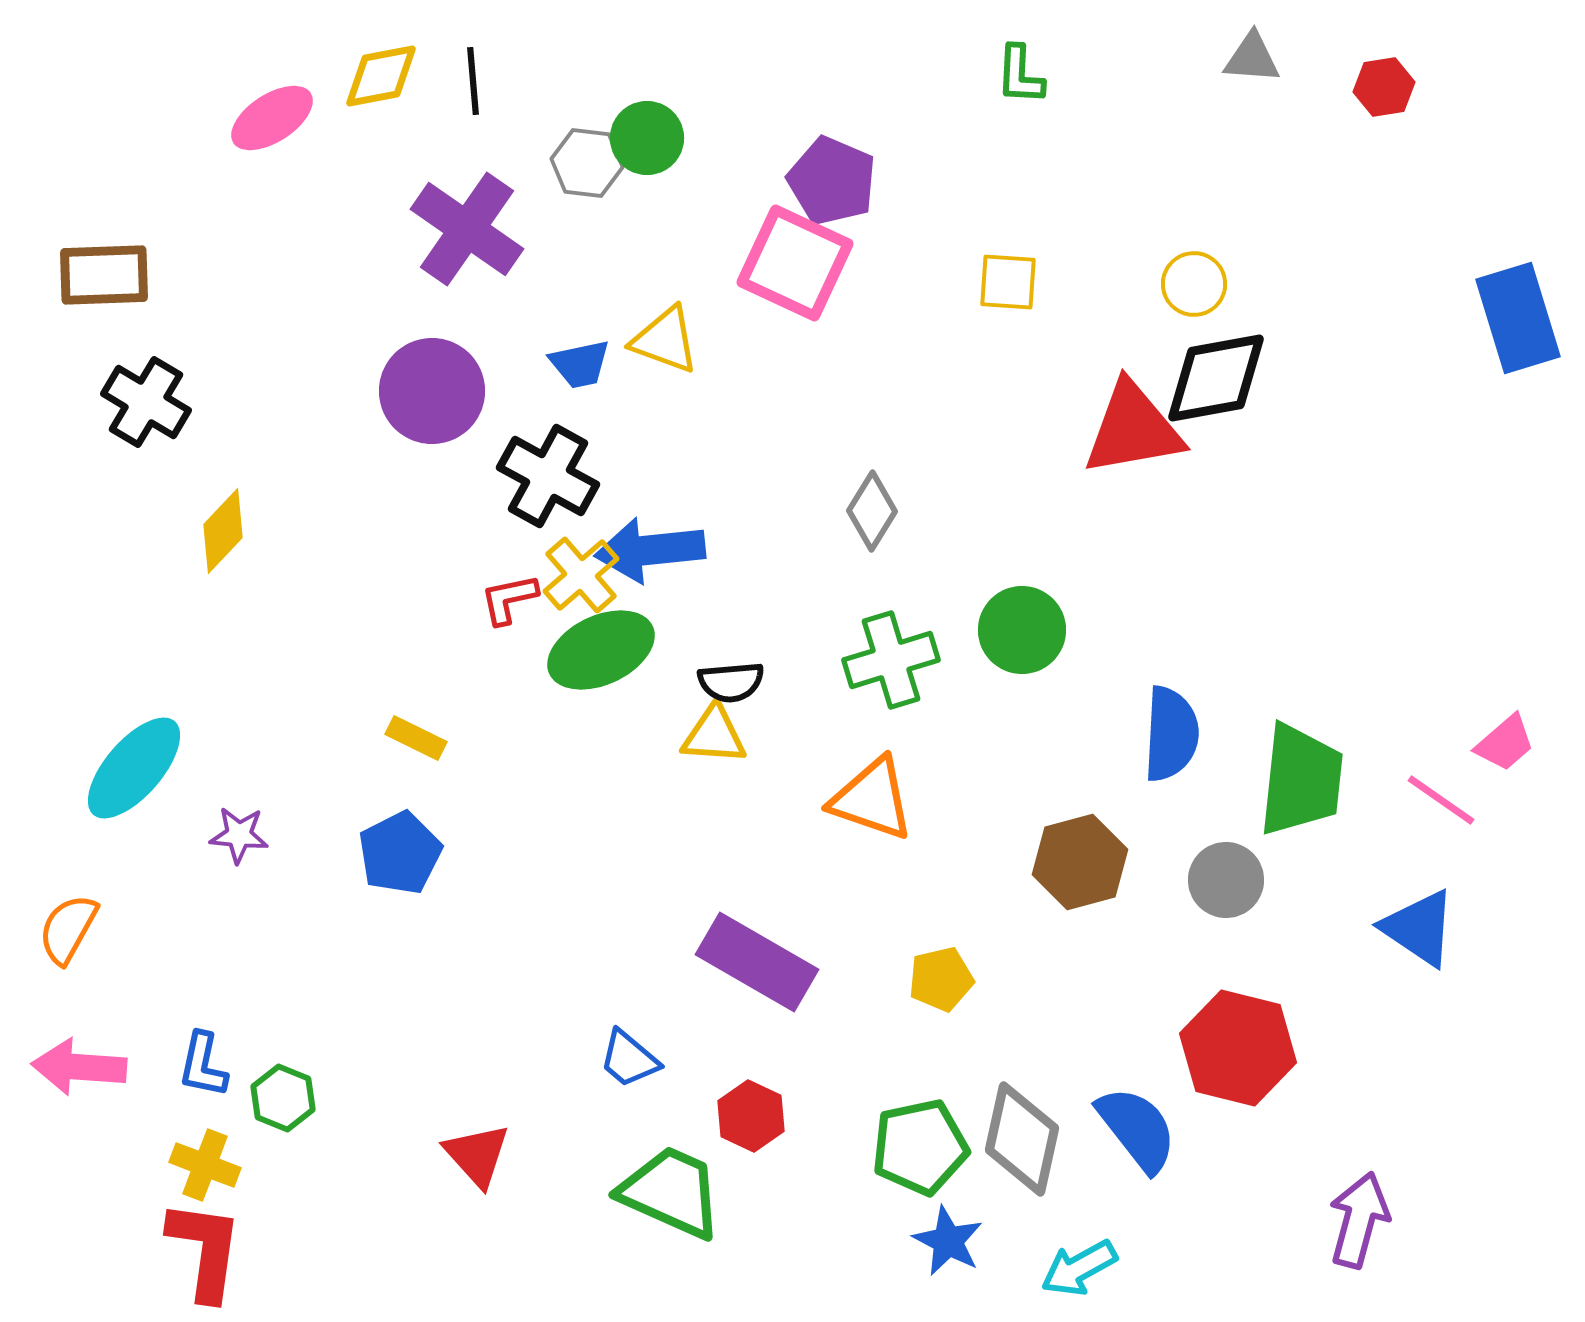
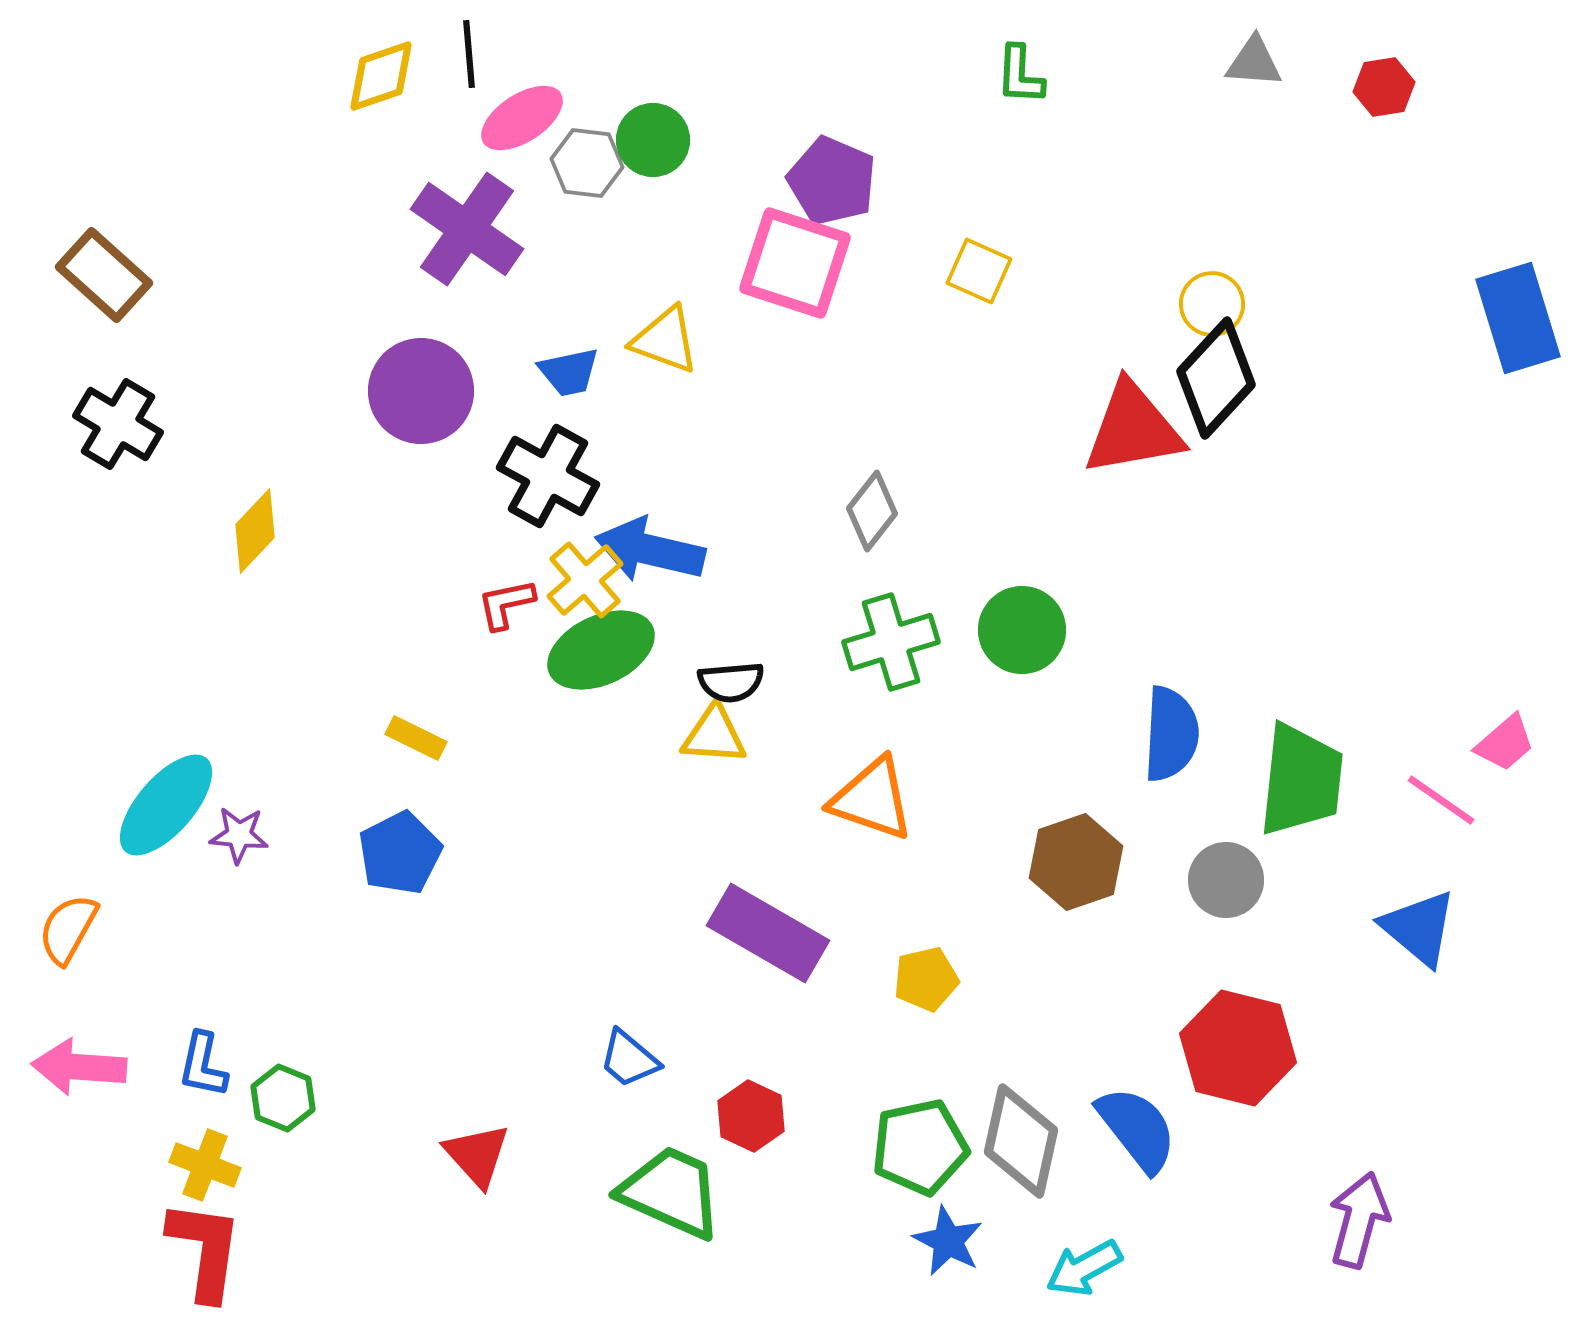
gray triangle at (1252, 58): moved 2 px right, 4 px down
yellow diamond at (381, 76): rotated 8 degrees counterclockwise
black line at (473, 81): moved 4 px left, 27 px up
pink ellipse at (272, 118): moved 250 px right
green circle at (647, 138): moved 6 px right, 2 px down
pink square at (795, 263): rotated 7 degrees counterclockwise
brown rectangle at (104, 275): rotated 44 degrees clockwise
yellow square at (1008, 282): moved 29 px left, 11 px up; rotated 20 degrees clockwise
yellow circle at (1194, 284): moved 18 px right, 20 px down
blue trapezoid at (580, 364): moved 11 px left, 8 px down
black diamond at (1216, 378): rotated 37 degrees counterclockwise
purple circle at (432, 391): moved 11 px left
black cross at (146, 402): moved 28 px left, 22 px down
gray diamond at (872, 511): rotated 6 degrees clockwise
yellow diamond at (223, 531): moved 32 px right
blue arrow at (650, 550): rotated 19 degrees clockwise
yellow cross at (581, 575): moved 4 px right, 5 px down
red L-shape at (509, 599): moved 3 px left, 5 px down
green cross at (891, 660): moved 18 px up
cyan ellipse at (134, 768): moved 32 px right, 37 px down
brown hexagon at (1080, 862): moved 4 px left; rotated 4 degrees counterclockwise
blue triangle at (1419, 928): rotated 6 degrees clockwise
purple rectangle at (757, 962): moved 11 px right, 29 px up
yellow pentagon at (941, 979): moved 15 px left
gray diamond at (1022, 1139): moved 1 px left, 2 px down
cyan arrow at (1079, 1268): moved 5 px right
